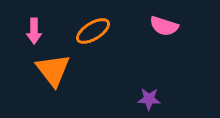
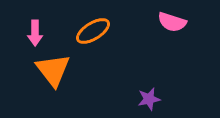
pink semicircle: moved 8 px right, 4 px up
pink arrow: moved 1 px right, 2 px down
purple star: rotated 15 degrees counterclockwise
